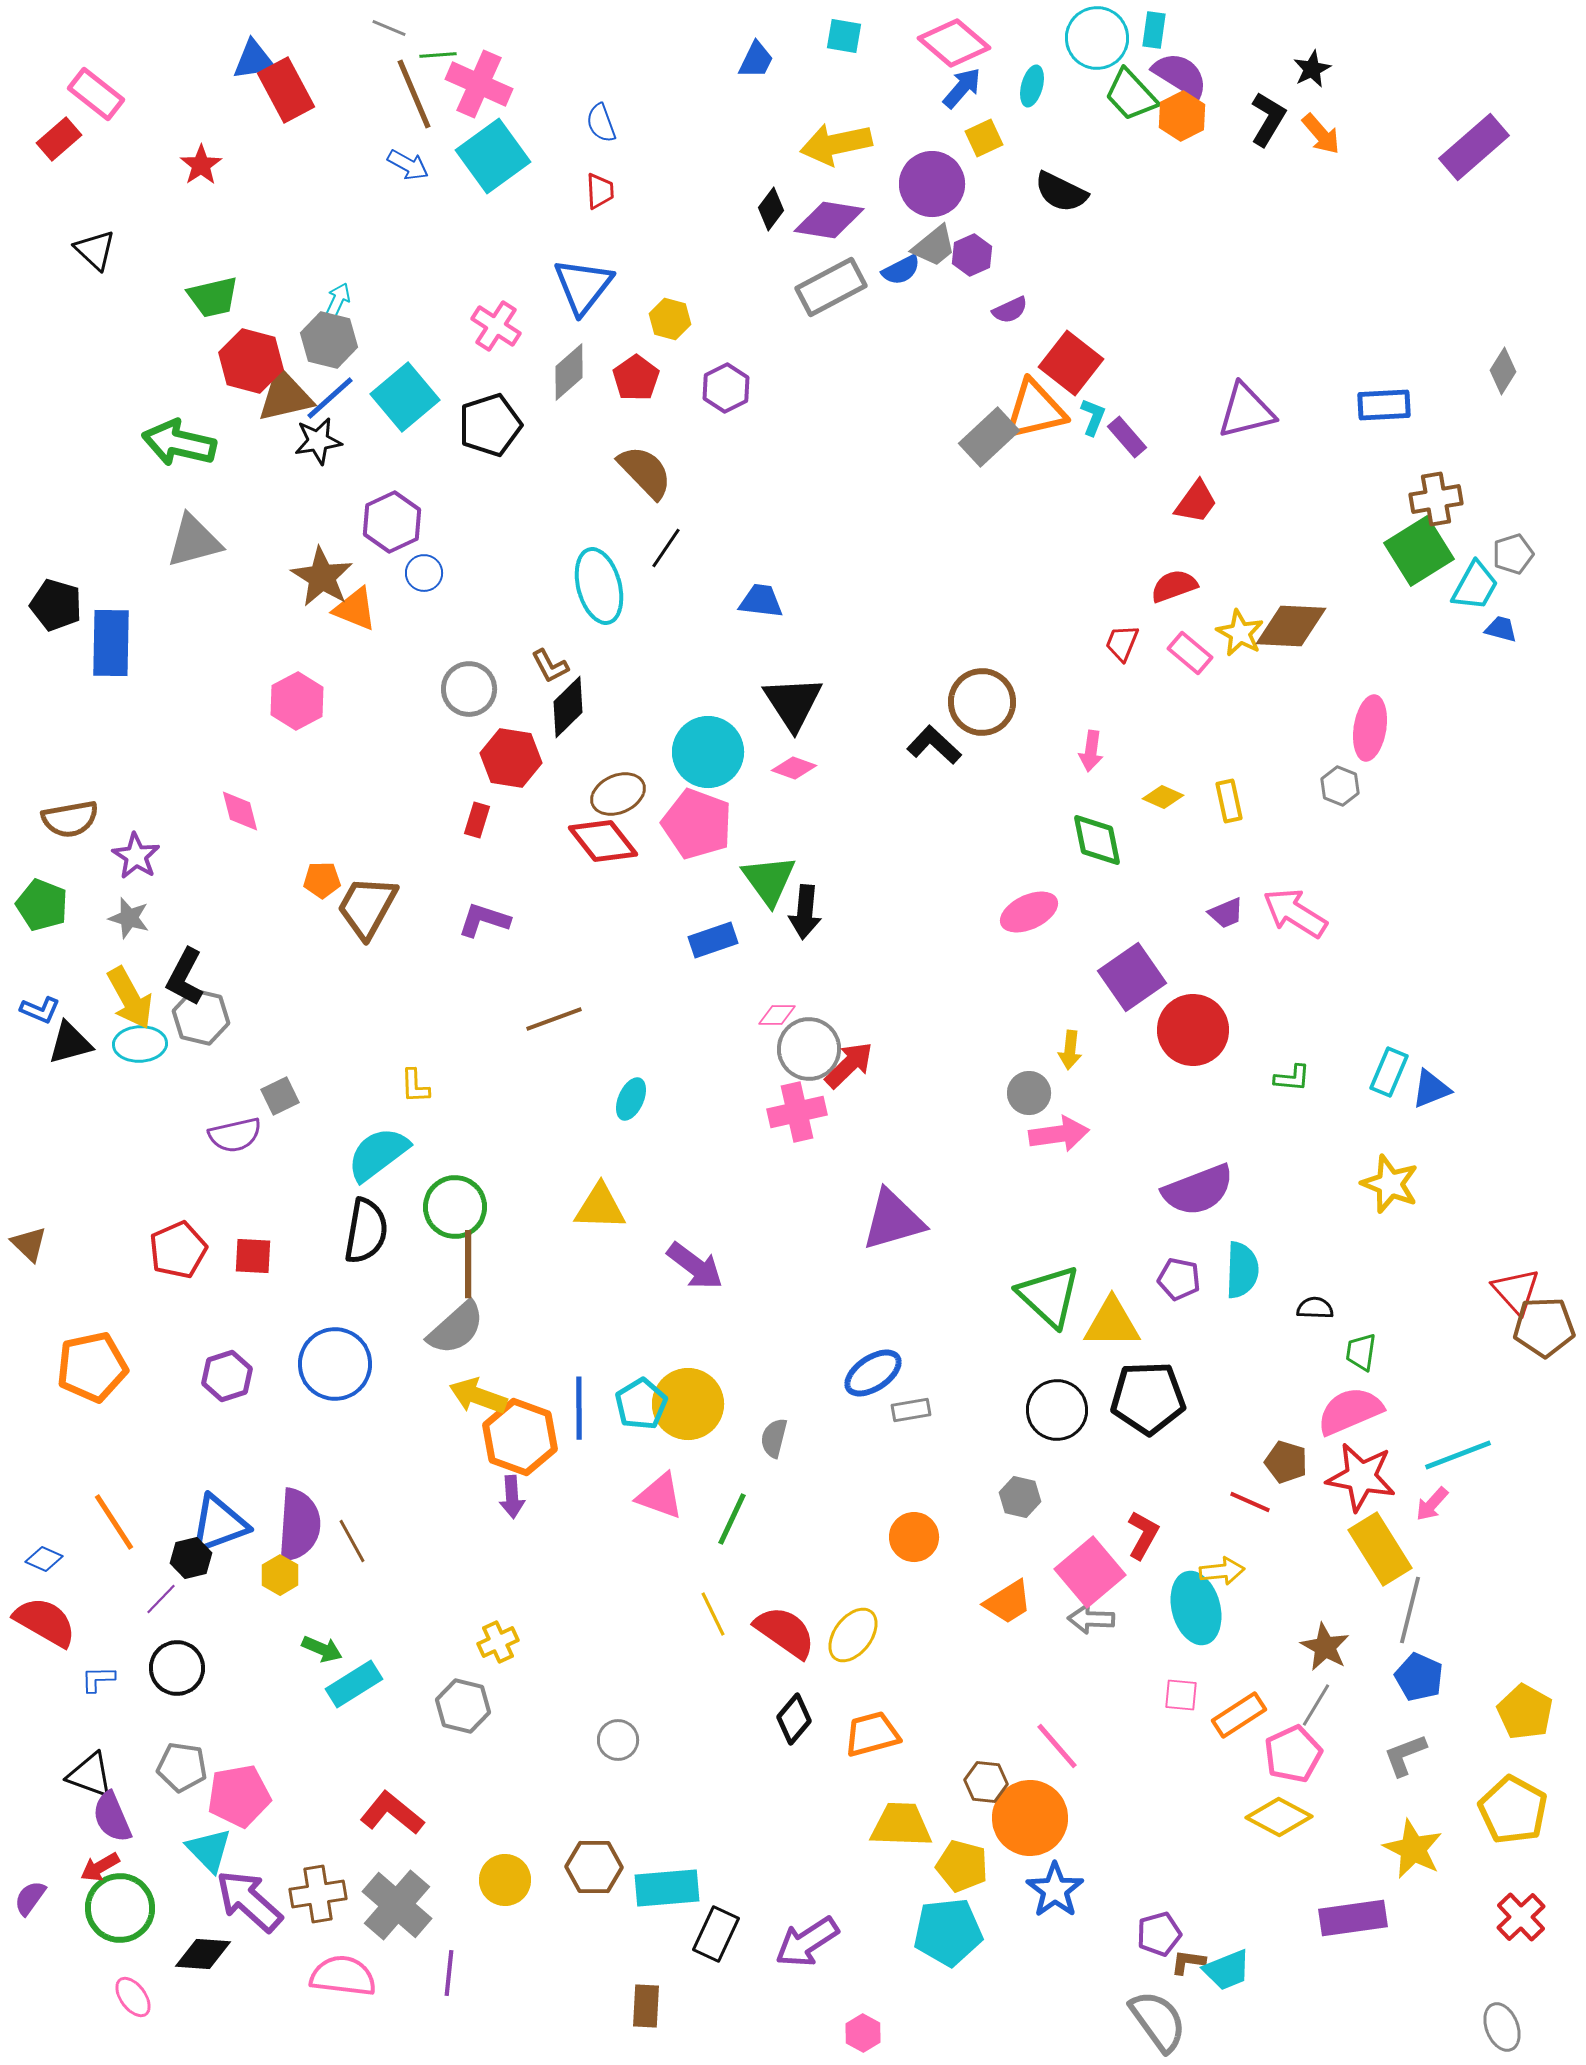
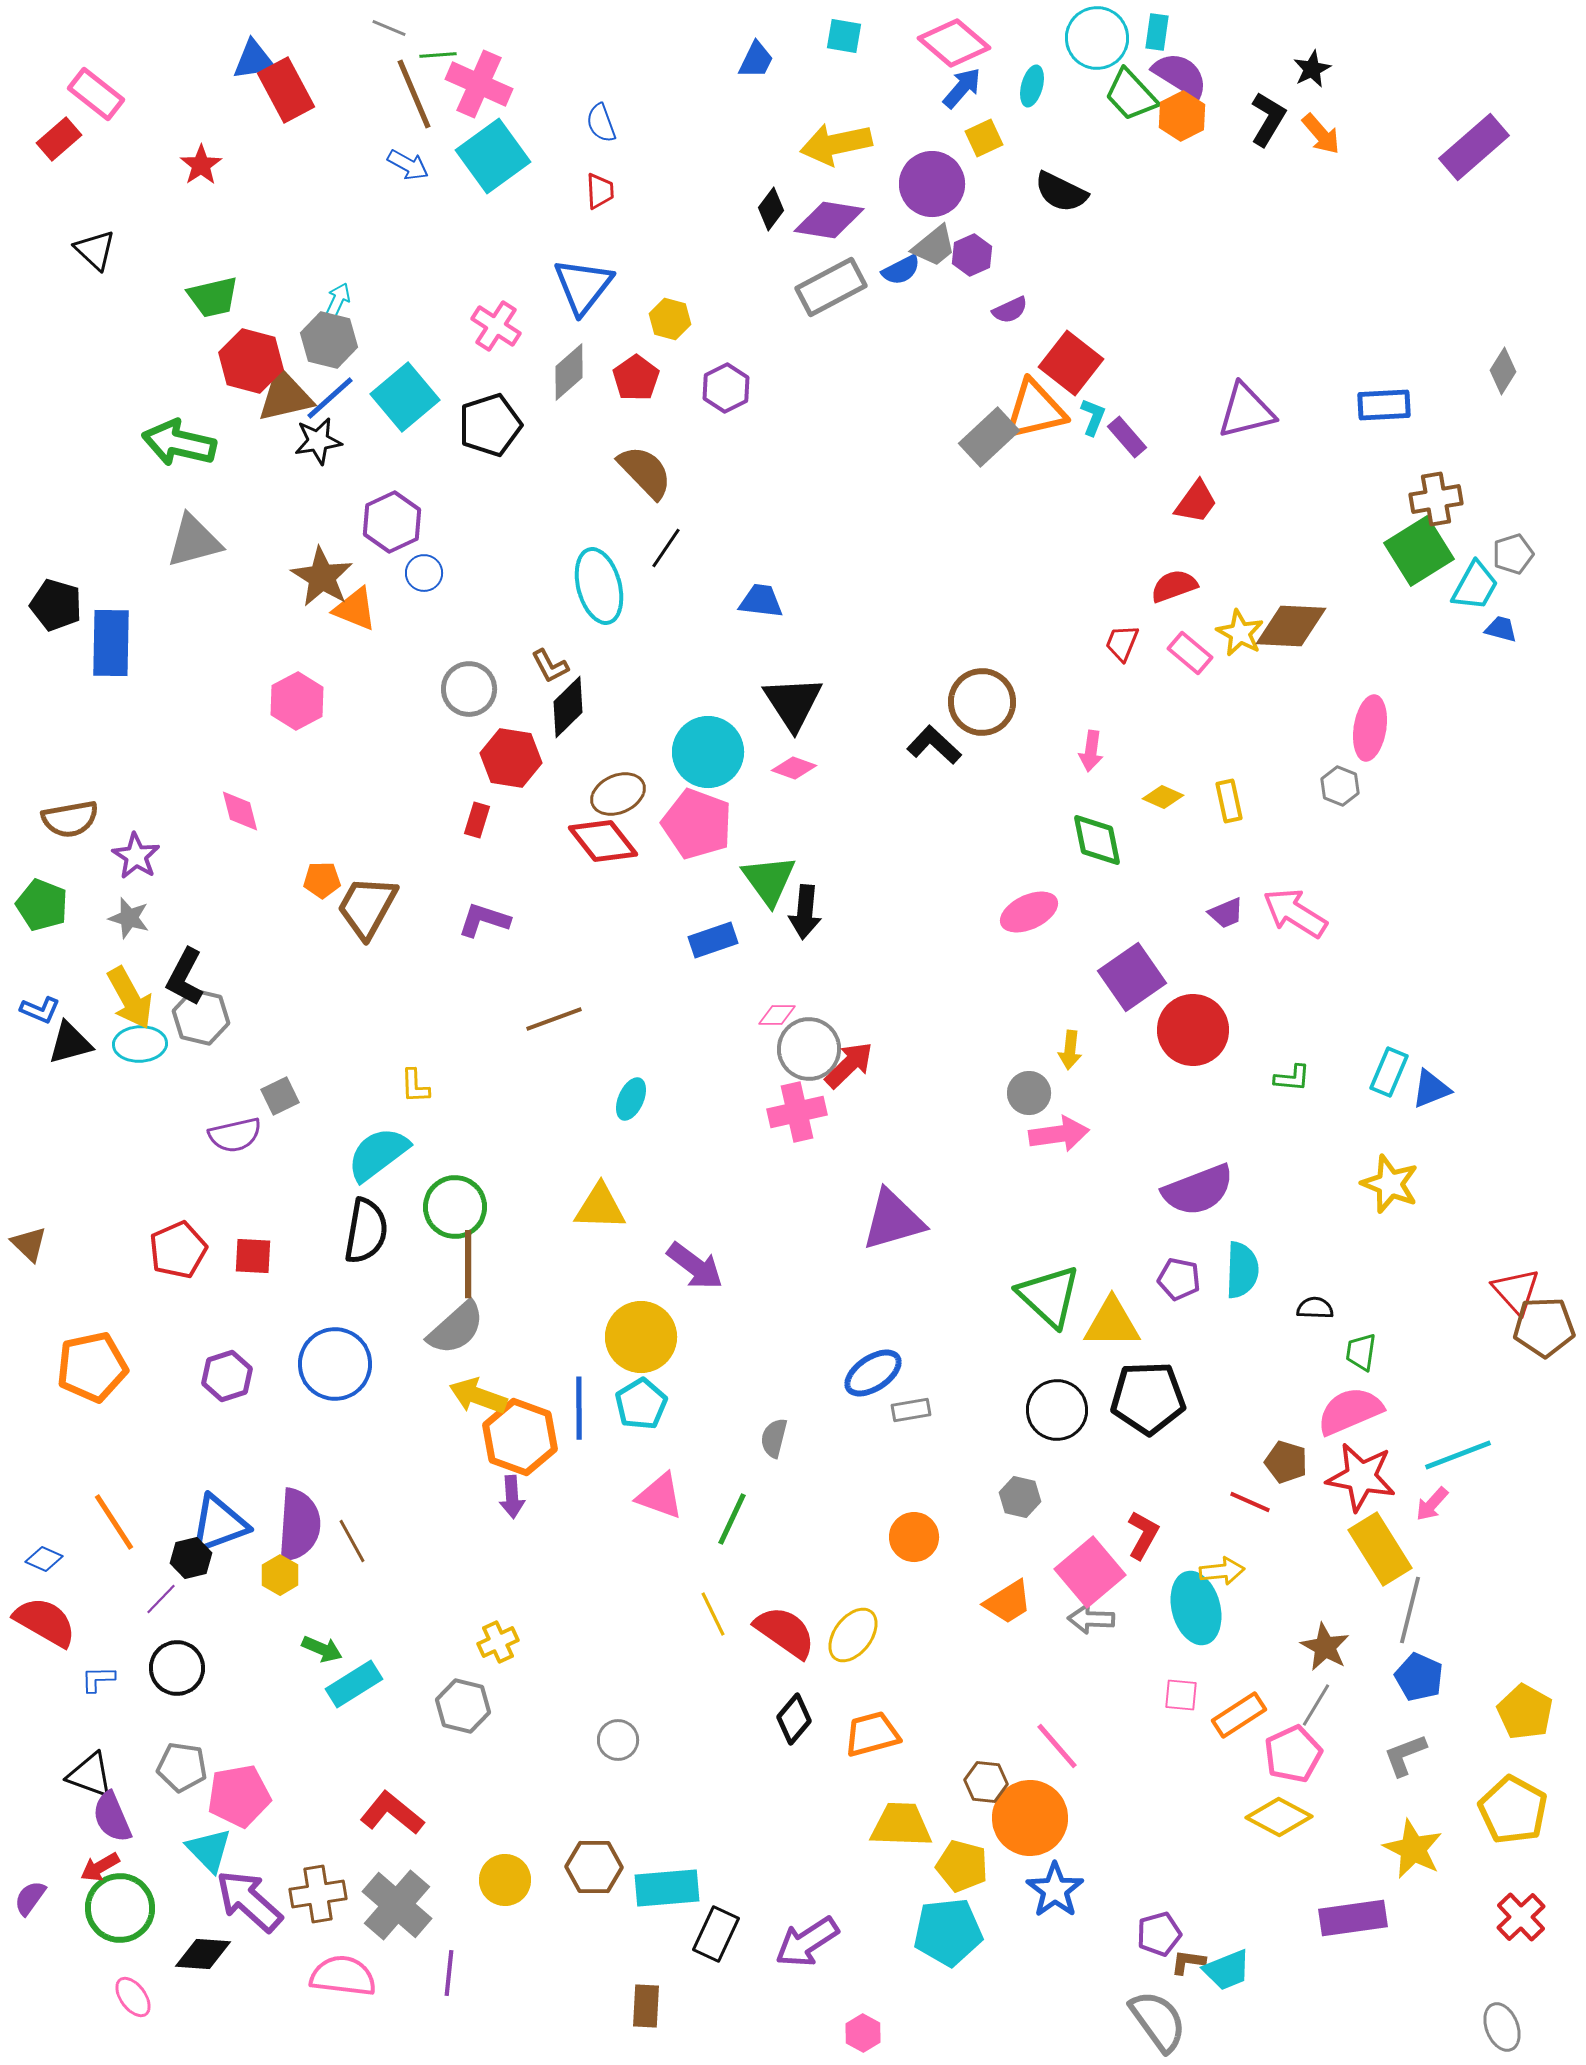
cyan rectangle at (1154, 30): moved 3 px right, 2 px down
yellow circle at (688, 1404): moved 47 px left, 67 px up
